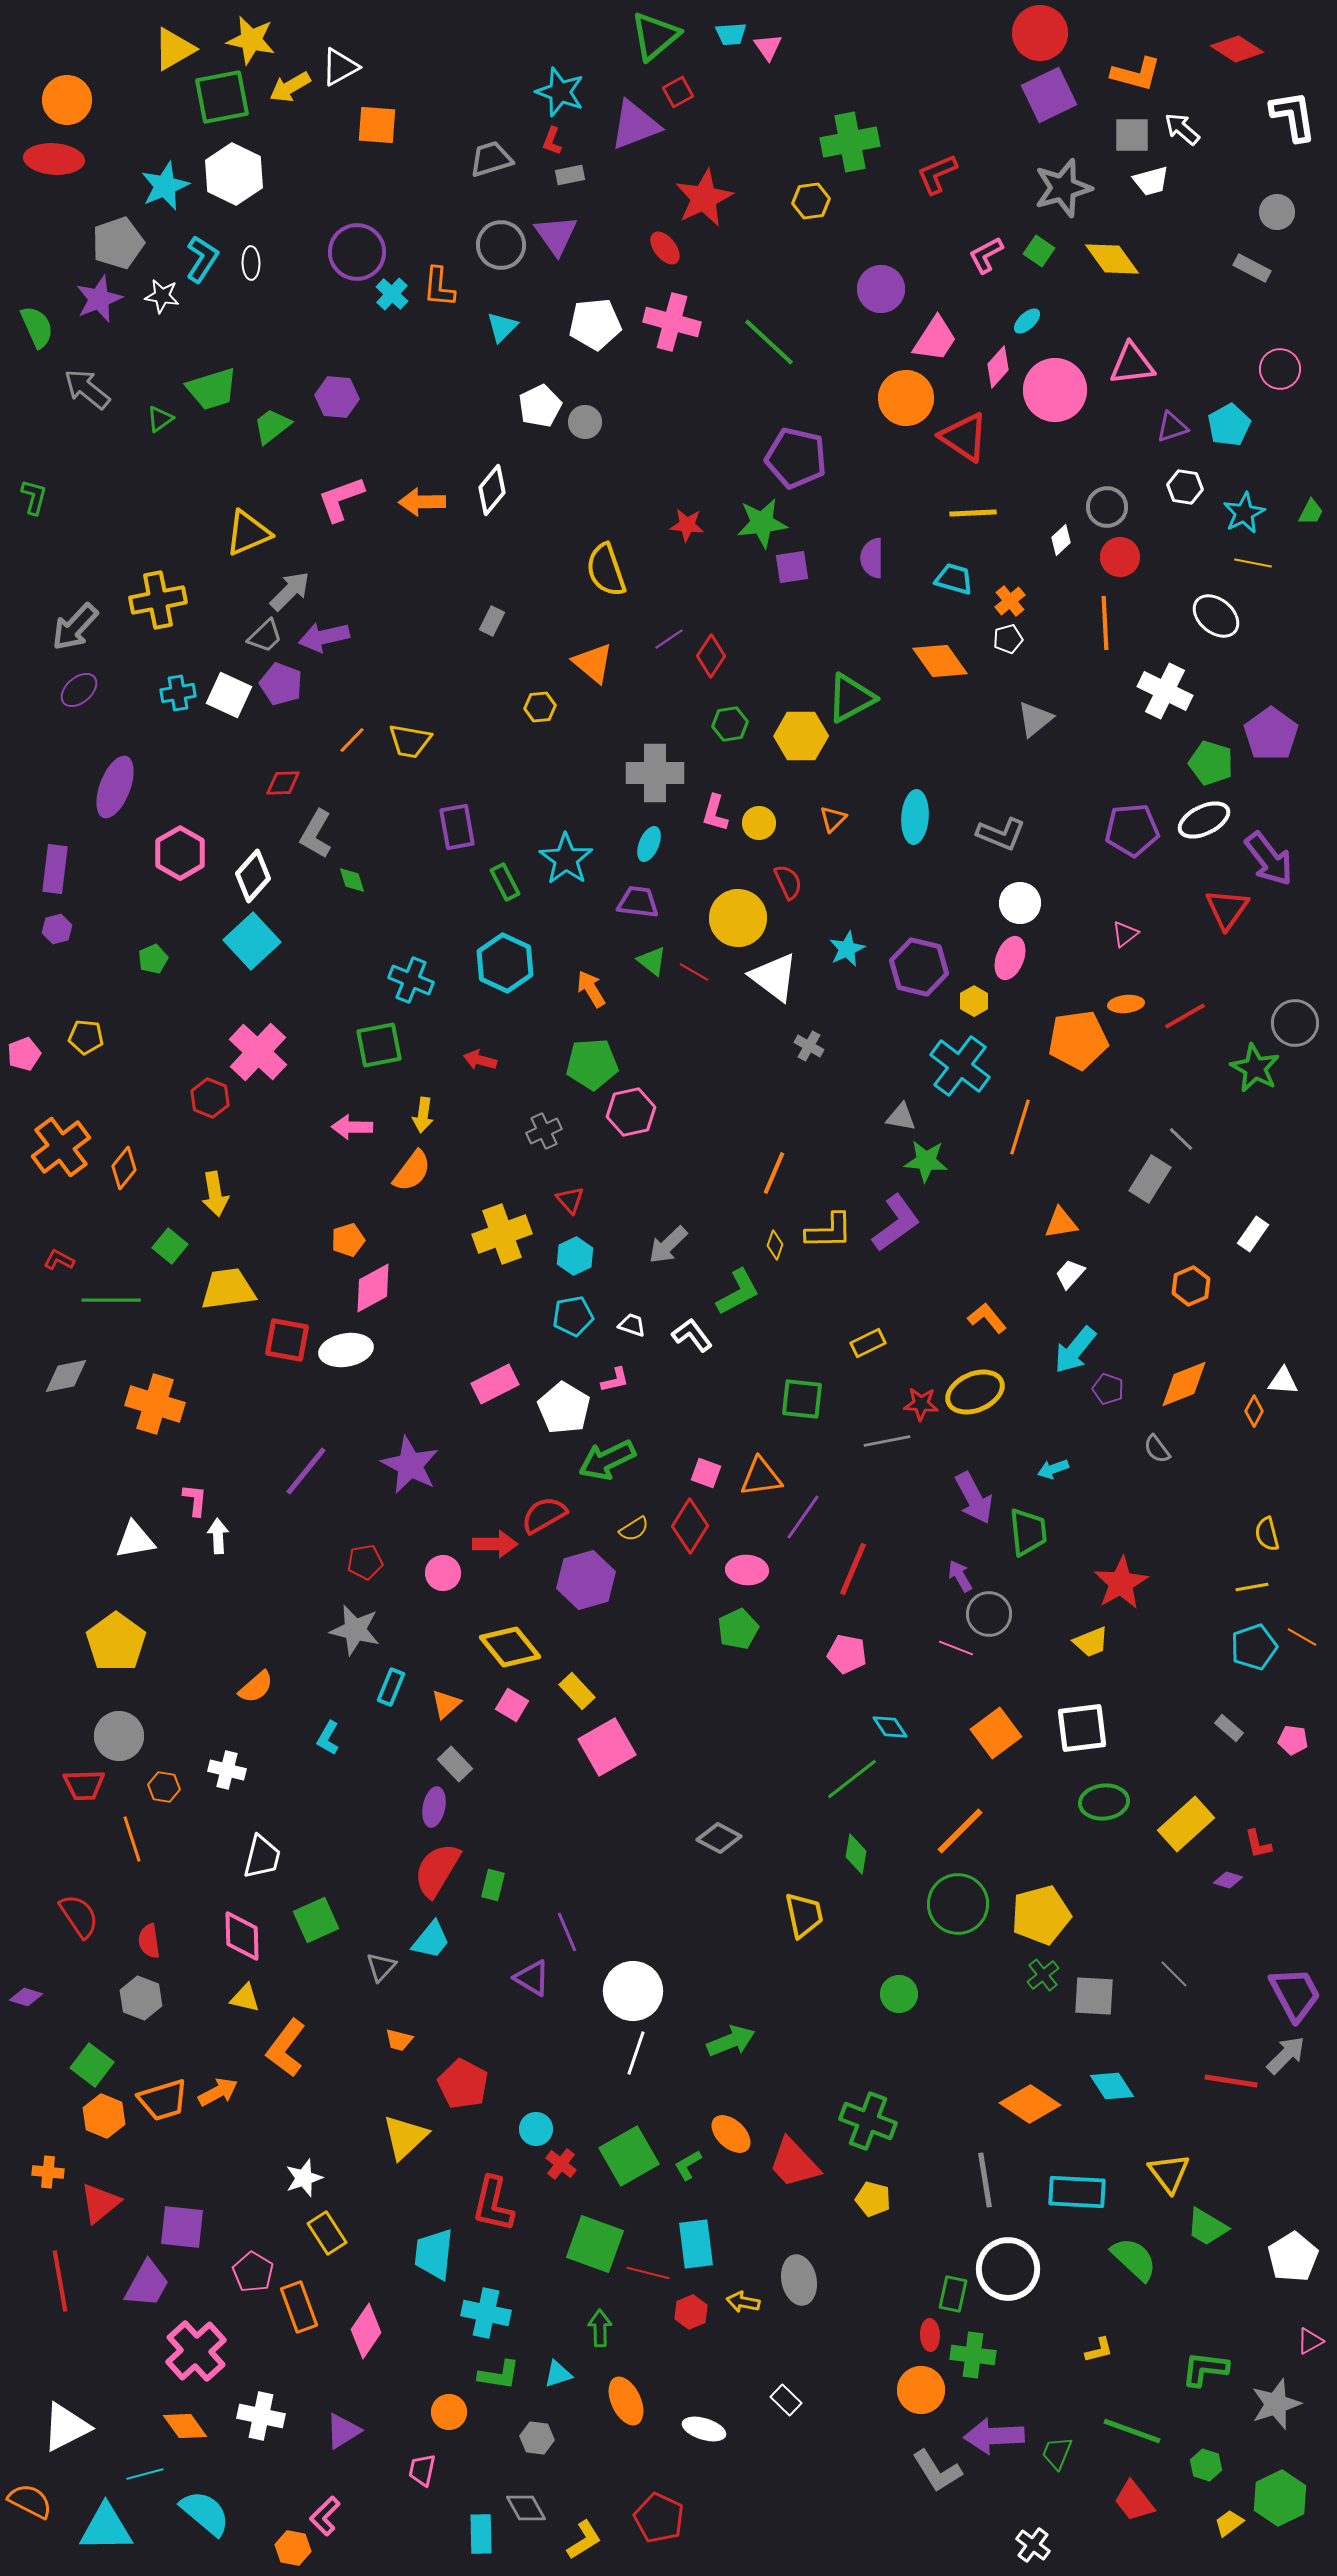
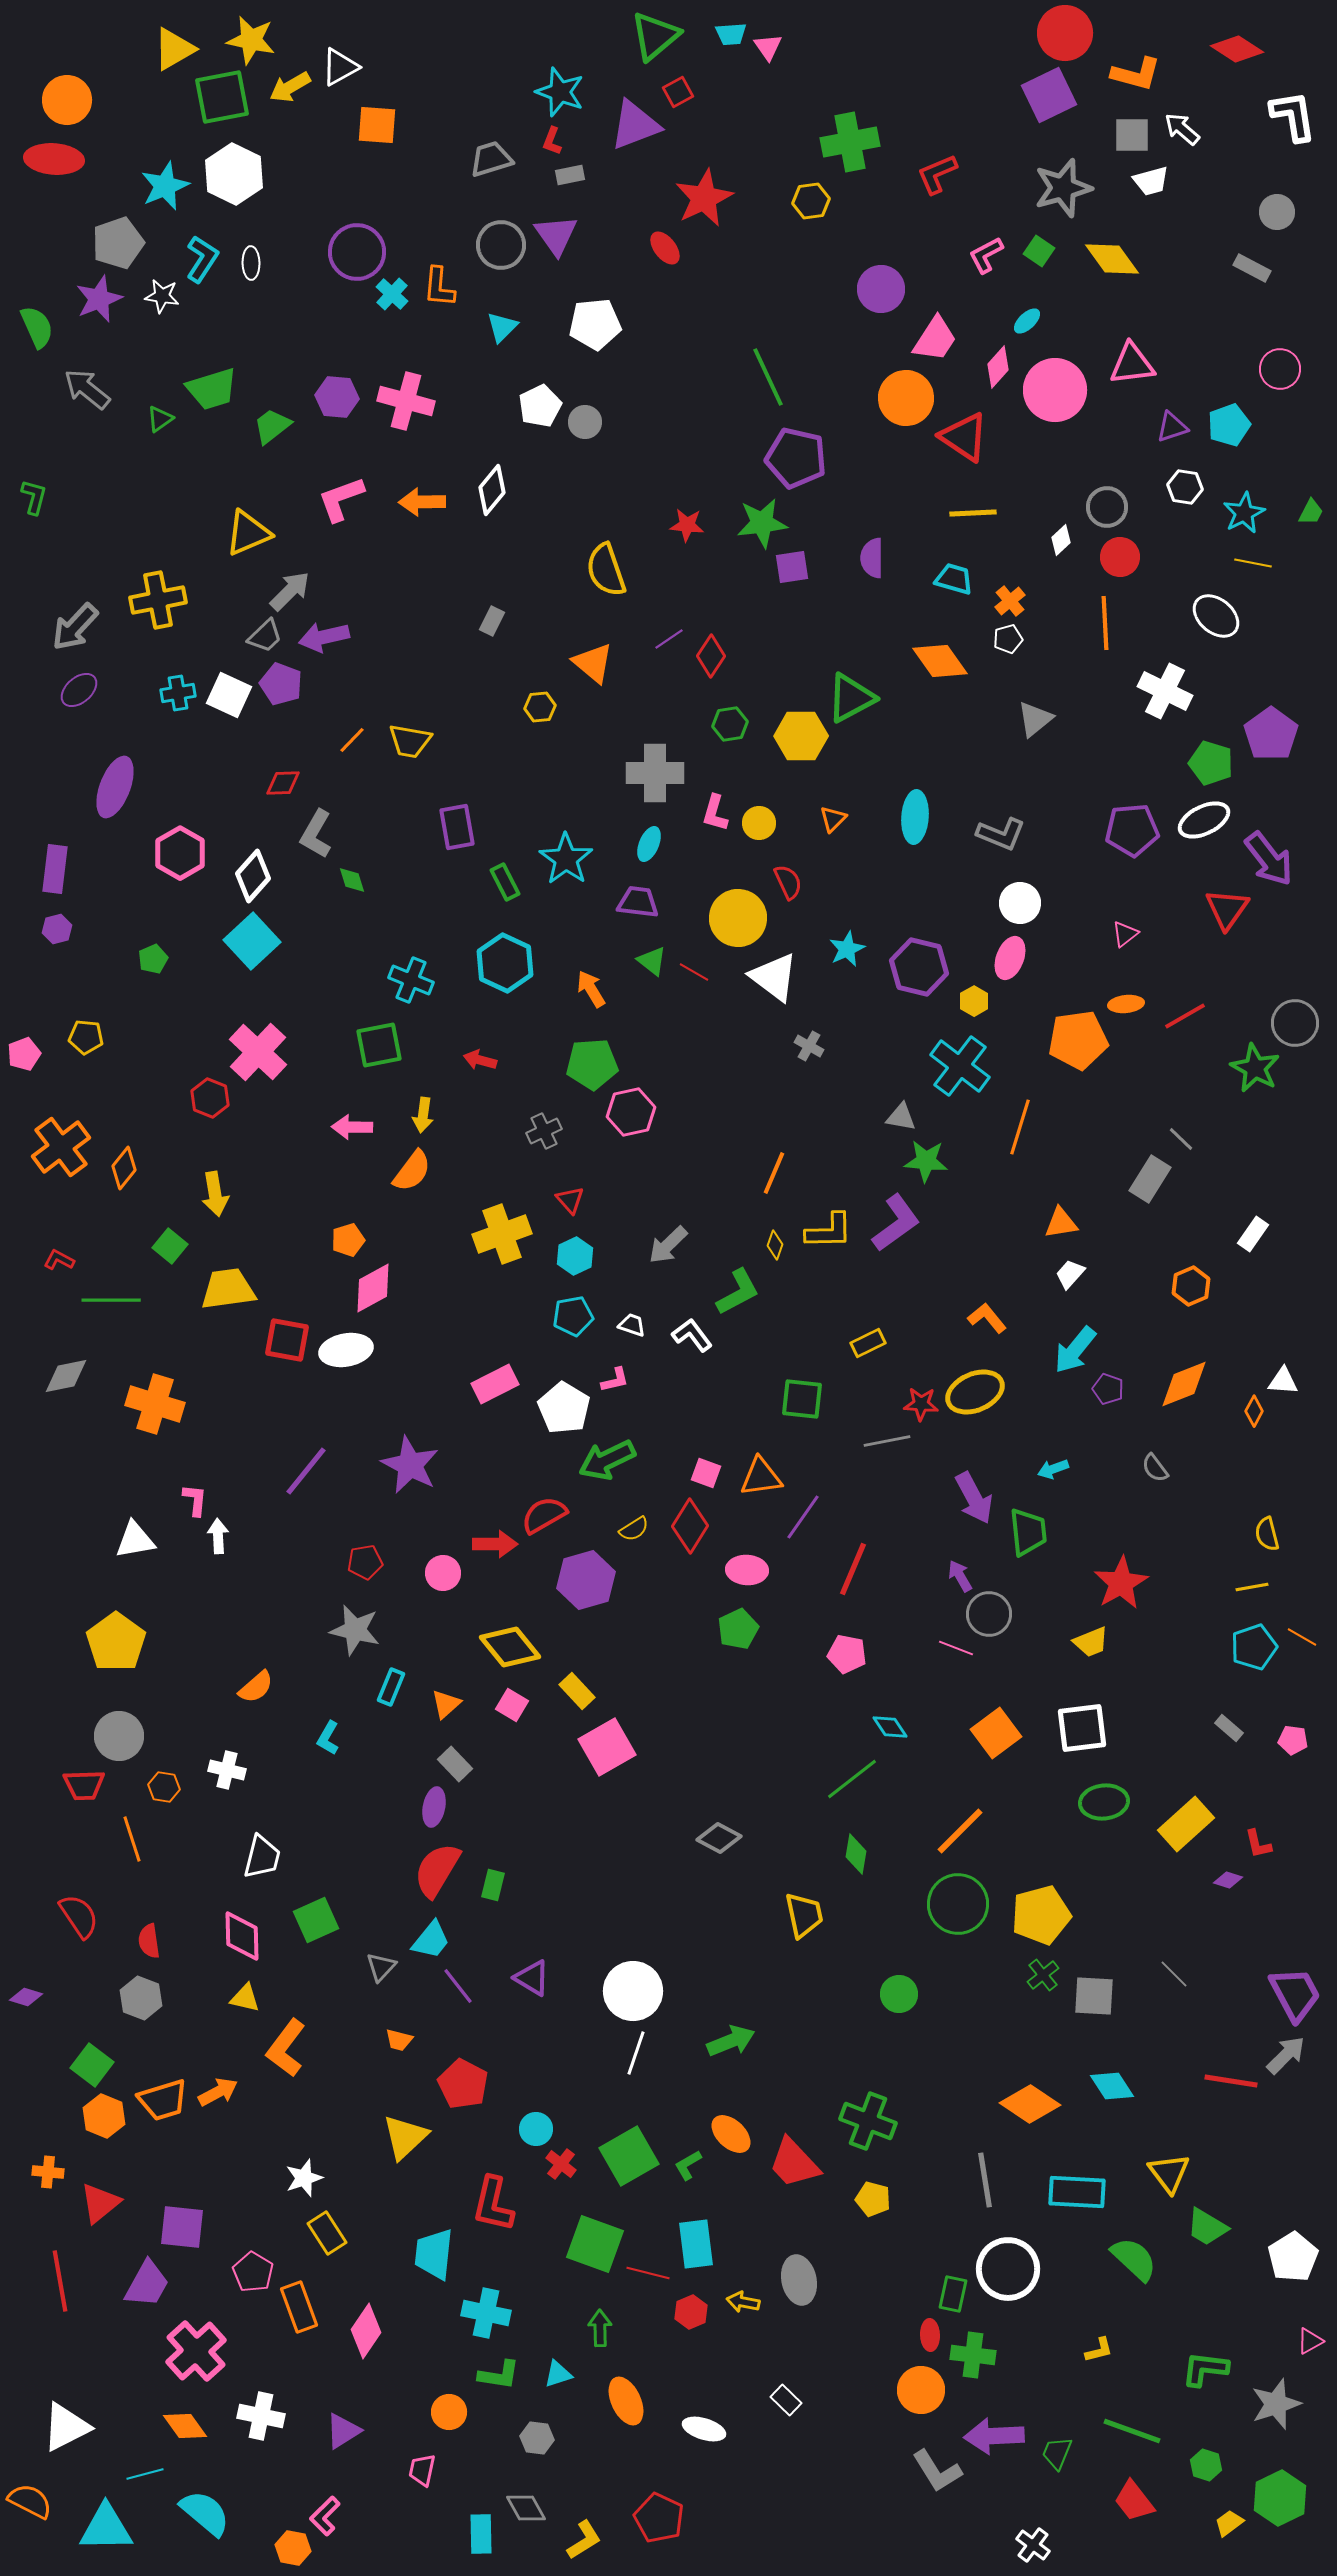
red circle at (1040, 33): moved 25 px right
pink cross at (672, 322): moved 266 px left, 79 px down
green line at (769, 342): moved 1 px left, 35 px down; rotated 22 degrees clockwise
cyan pentagon at (1229, 425): rotated 9 degrees clockwise
gray semicircle at (1157, 1449): moved 2 px left, 19 px down
purple line at (567, 1932): moved 109 px left, 54 px down; rotated 15 degrees counterclockwise
